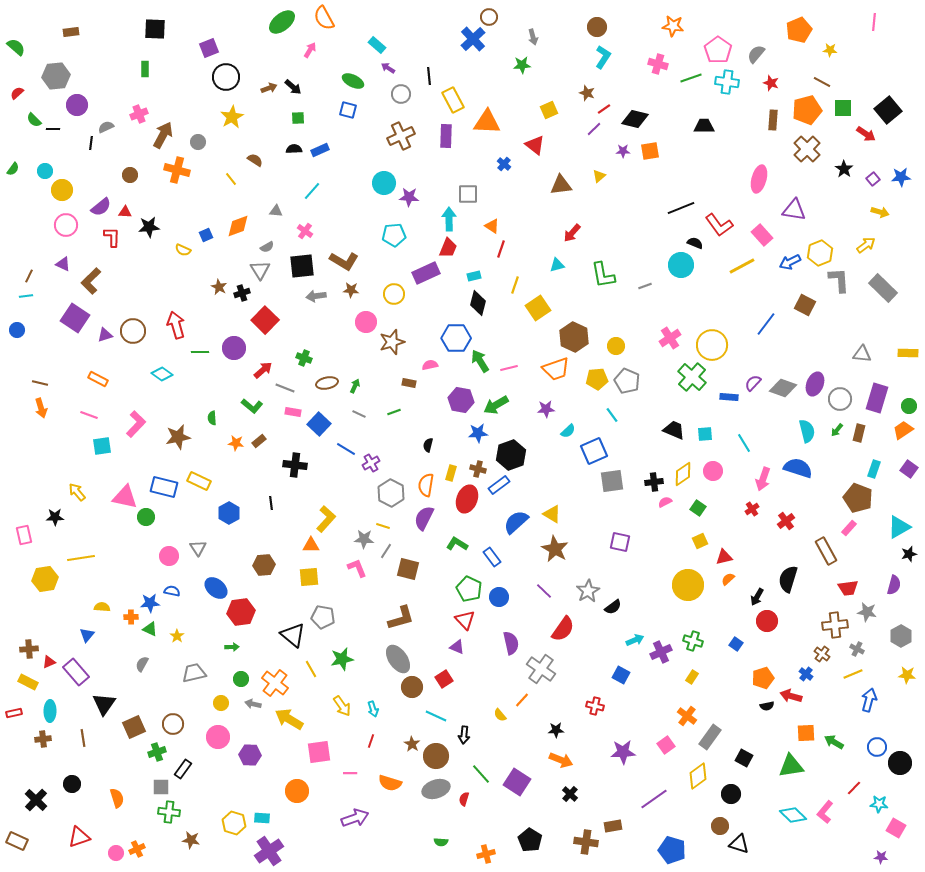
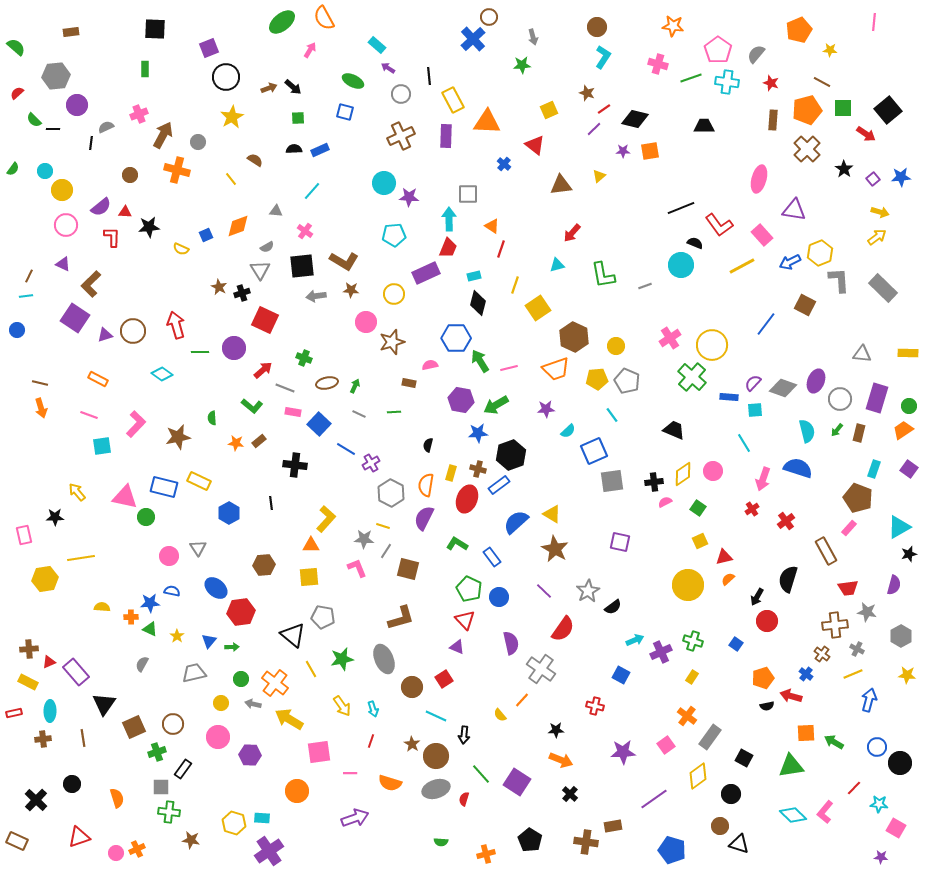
blue square at (348, 110): moved 3 px left, 2 px down
yellow arrow at (866, 245): moved 11 px right, 8 px up
yellow semicircle at (183, 250): moved 2 px left, 1 px up
brown L-shape at (91, 281): moved 3 px down
red square at (265, 320): rotated 20 degrees counterclockwise
purple ellipse at (815, 384): moved 1 px right, 3 px up
green line at (394, 412): rotated 16 degrees clockwise
cyan square at (705, 434): moved 50 px right, 24 px up
blue triangle at (87, 635): moved 122 px right, 6 px down
gray ellipse at (398, 659): moved 14 px left; rotated 12 degrees clockwise
